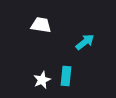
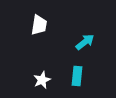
white trapezoid: moved 2 px left; rotated 90 degrees clockwise
cyan rectangle: moved 11 px right
